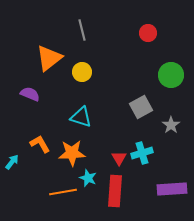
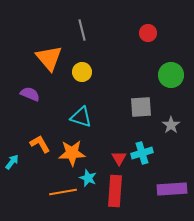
orange triangle: rotated 32 degrees counterclockwise
gray square: rotated 25 degrees clockwise
